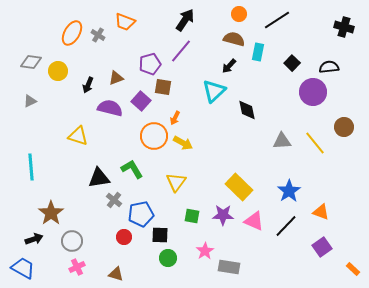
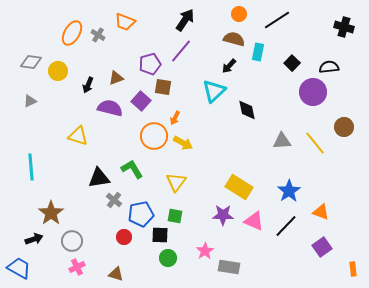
yellow rectangle at (239, 187): rotated 12 degrees counterclockwise
green square at (192, 216): moved 17 px left
blue trapezoid at (23, 268): moved 4 px left
orange rectangle at (353, 269): rotated 40 degrees clockwise
